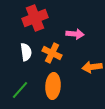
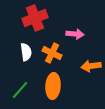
orange arrow: moved 1 px left, 1 px up
